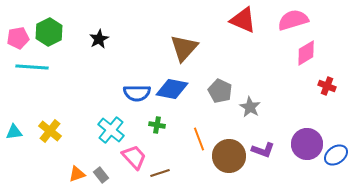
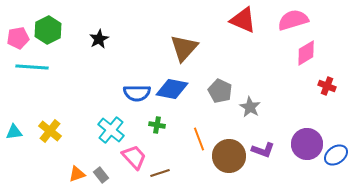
green hexagon: moved 1 px left, 2 px up
